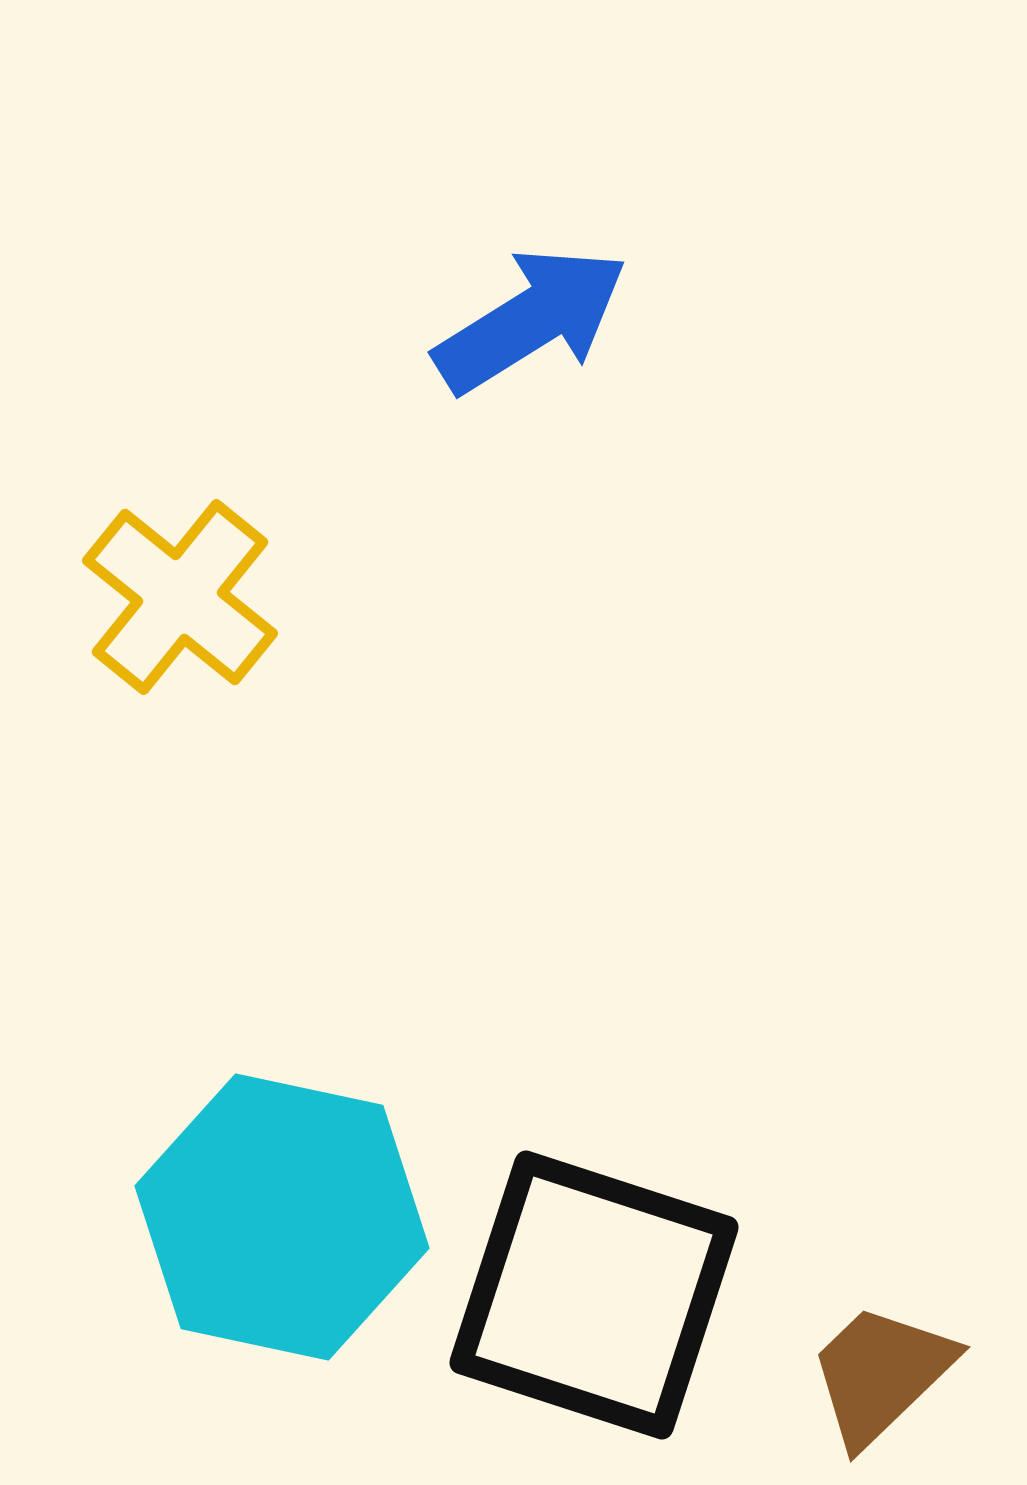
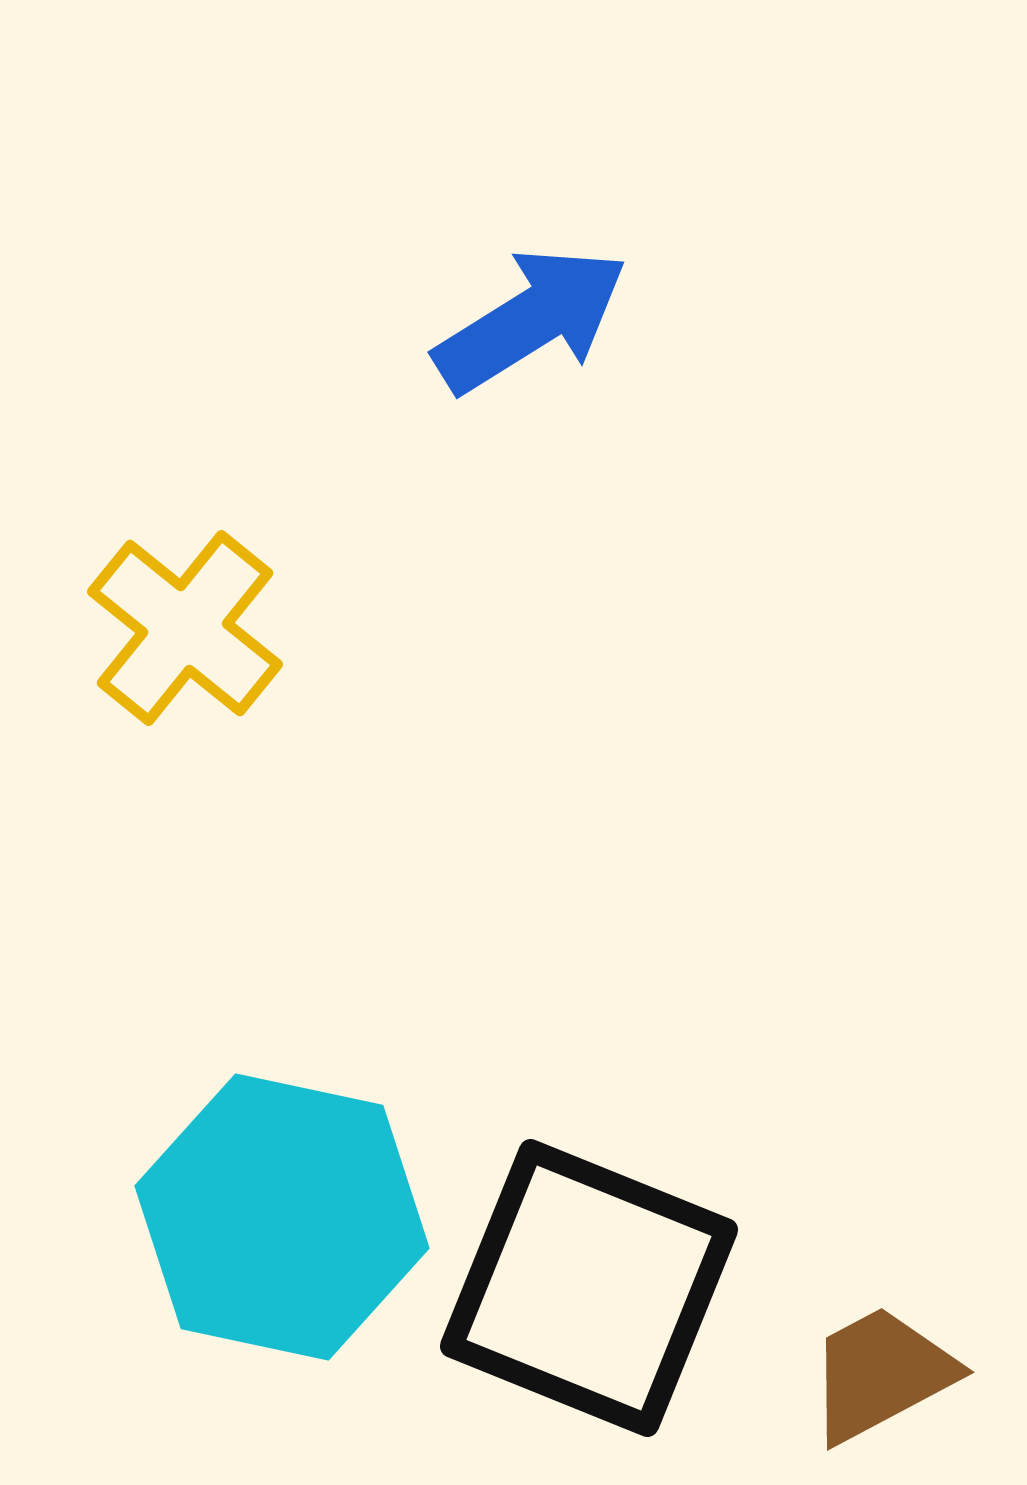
yellow cross: moved 5 px right, 31 px down
black square: moved 5 px left, 7 px up; rotated 4 degrees clockwise
brown trapezoid: rotated 16 degrees clockwise
